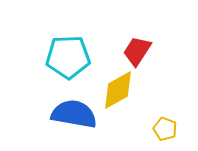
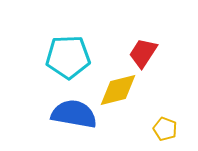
red trapezoid: moved 6 px right, 2 px down
yellow diamond: rotated 15 degrees clockwise
